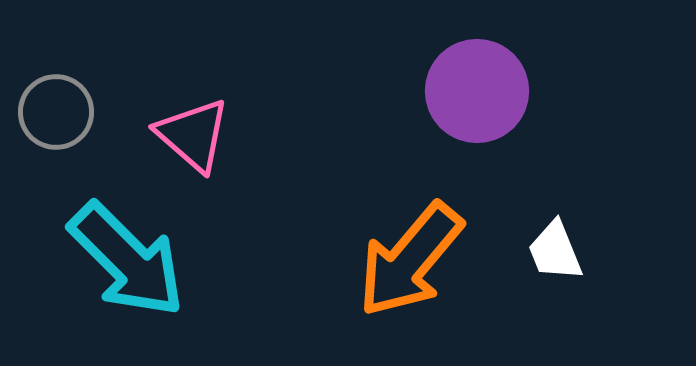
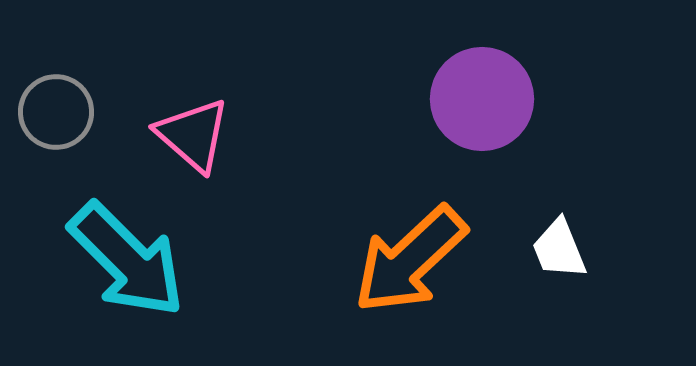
purple circle: moved 5 px right, 8 px down
white trapezoid: moved 4 px right, 2 px up
orange arrow: rotated 7 degrees clockwise
